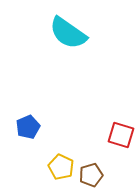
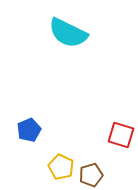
cyan semicircle: rotated 9 degrees counterclockwise
blue pentagon: moved 1 px right, 3 px down
